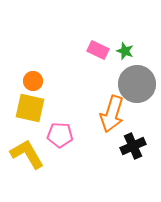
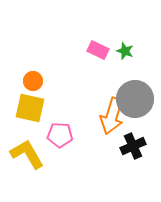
gray circle: moved 2 px left, 15 px down
orange arrow: moved 2 px down
